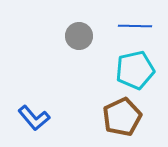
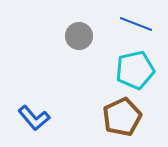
blue line: moved 1 px right, 2 px up; rotated 20 degrees clockwise
